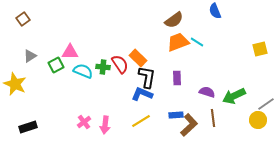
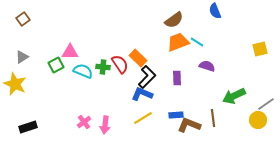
gray triangle: moved 8 px left, 1 px down
black L-shape: rotated 35 degrees clockwise
purple semicircle: moved 26 px up
yellow line: moved 2 px right, 3 px up
brown L-shape: rotated 115 degrees counterclockwise
